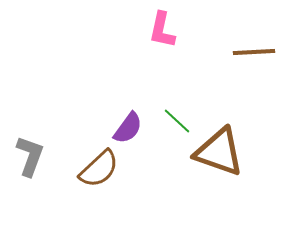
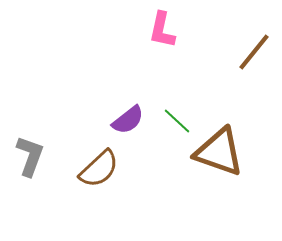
brown line: rotated 48 degrees counterclockwise
purple semicircle: moved 8 px up; rotated 16 degrees clockwise
